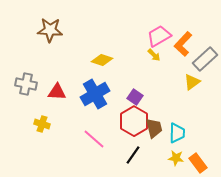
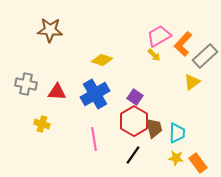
gray rectangle: moved 3 px up
pink line: rotated 40 degrees clockwise
